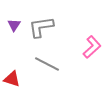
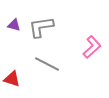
purple triangle: rotated 48 degrees counterclockwise
